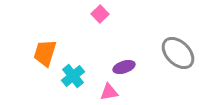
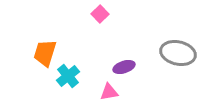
gray ellipse: rotated 32 degrees counterclockwise
cyan cross: moved 5 px left
